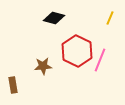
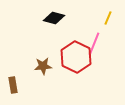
yellow line: moved 2 px left
red hexagon: moved 1 px left, 6 px down
pink line: moved 6 px left, 16 px up
